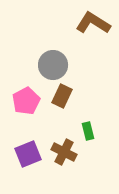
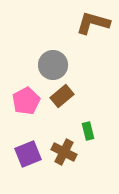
brown L-shape: rotated 16 degrees counterclockwise
brown rectangle: rotated 25 degrees clockwise
